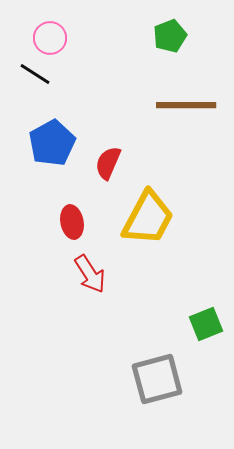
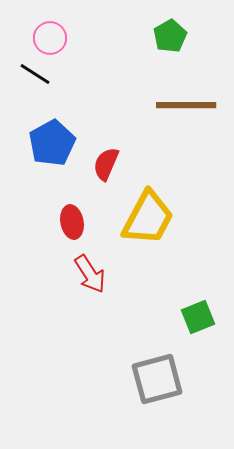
green pentagon: rotated 8 degrees counterclockwise
red semicircle: moved 2 px left, 1 px down
green square: moved 8 px left, 7 px up
